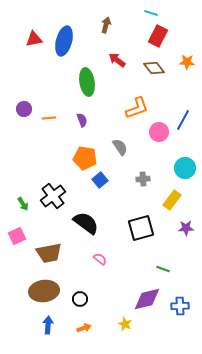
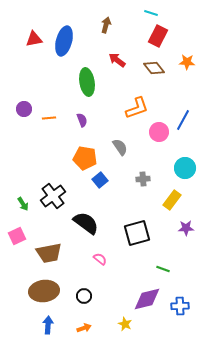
black square: moved 4 px left, 5 px down
black circle: moved 4 px right, 3 px up
